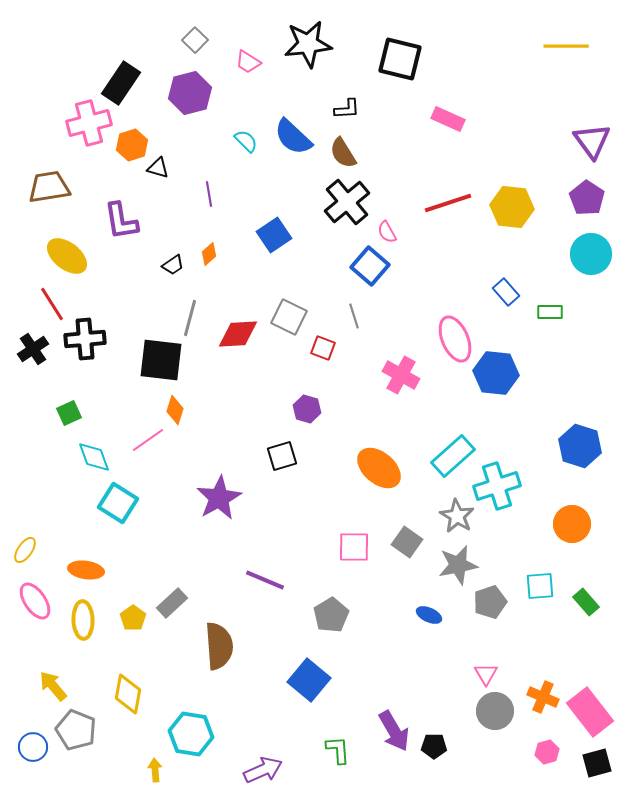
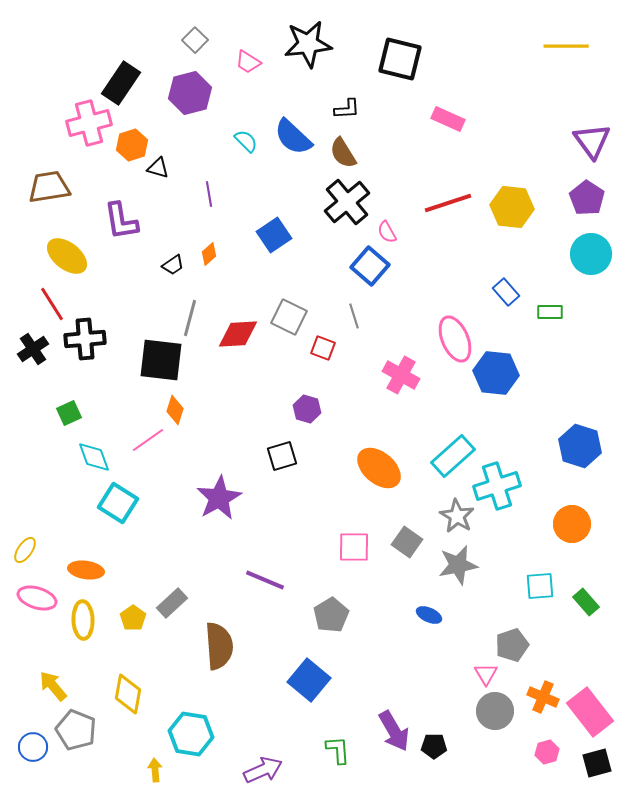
pink ellipse at (35, 601): moved 2 px right, 3 px up; rotated 39 degrees counterclockwise
gray pentagon at (490, 602): moved 22 px right, 43 px down
